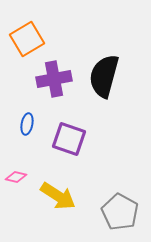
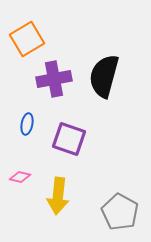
pink diamond: moved 4 px right
yellow arrow: rotated 63 degrees clockwise
